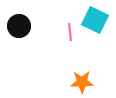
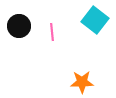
cyan square: rotated 12 degrees clockwise
pink line: moved 18 px left
